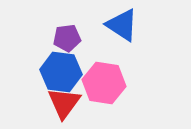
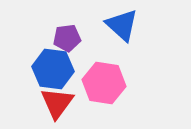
blue triangle: rotated 9 degrees clockwise
blue hexagon: moved 8 px left, 3 px up
red triangle: moved 7 px left
